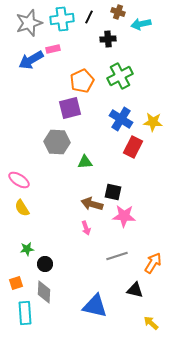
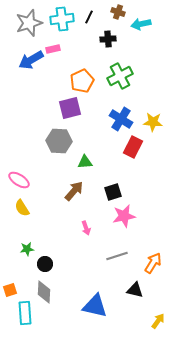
gray hexagon: moved 2 px right, 1 px up
black square: rotated 30 degrees counterclockwise
brown arrow: moved 18 px left, 13 px up; rotated 115 degrees clockwise
pink star: rotated 15 degrees counterclockwise
orange square: moved 6 px left, 7 px down
yellow arrow: moved 7 px right, 2 px up; rotated 84 degrees clockwise
